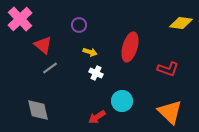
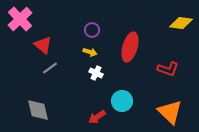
purple circle: moved 13 px right, 5 px down
